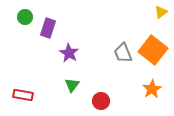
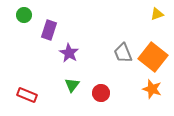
yellow triangle: moved 4 px left, 2 px down; rotated 16 degrees clockwise
green circle: moved 1 px left, 2 px up
purple rectangle: moved 1 px right, 2 px down
orange square: moved 7 px down
orange star: rotated 24 degrees counterclockwise
red rectangle: moved 4 px right; rotated 12 degrees clockwise
red circle: moved 8 px up
